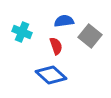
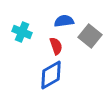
blue diamond: rotated 72 degrees counterclockwise
